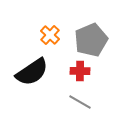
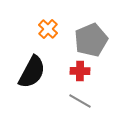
orange cross: moved 2 px left, 6 px up
black semicircle: rotated 28 degrees counterclockwise
gray line: moved 1 px up
